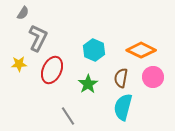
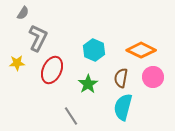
yellow star: moved 2 px left, 1 px up
gray line: moved 3 px right
